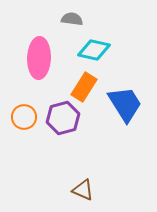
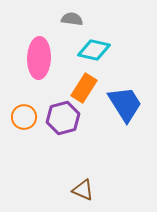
orange rectangle: moved 1 px down
